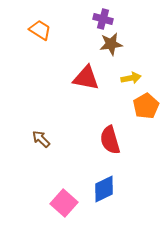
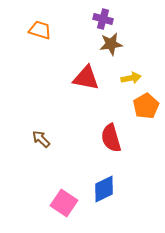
orange trapezoid: rotated 15 degrees counterclockwise
red semicircle: moved 1 px right, 2 px up
pink square: rotated 8 degrees counterclockwise
